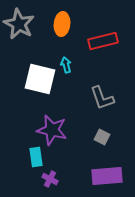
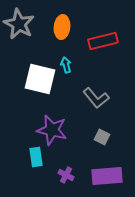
orange ellipse: moved 3 px down
gray L-shape: moved 6 px left; rotated 20 degrees counterclockwise
purple cross: moved 16 px right, 4 px up
